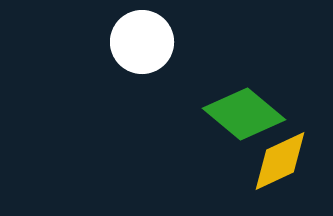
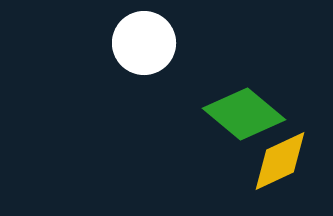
white circle: moved 2 px right, 1 px down
